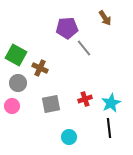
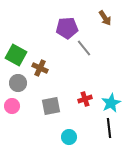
gray square: moved 2 px down
